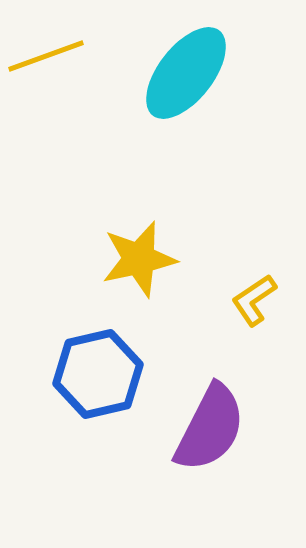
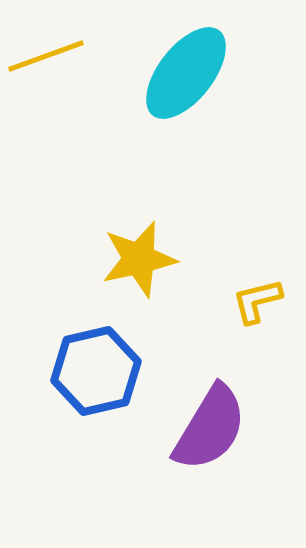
yellow L-shape: moved 3 px right, 1 px down; rotated 20 degrees clockwise
blue hexagon: moved 2 px left, 3 px up
purple semicircle: rotated 4 degrees clockwise
